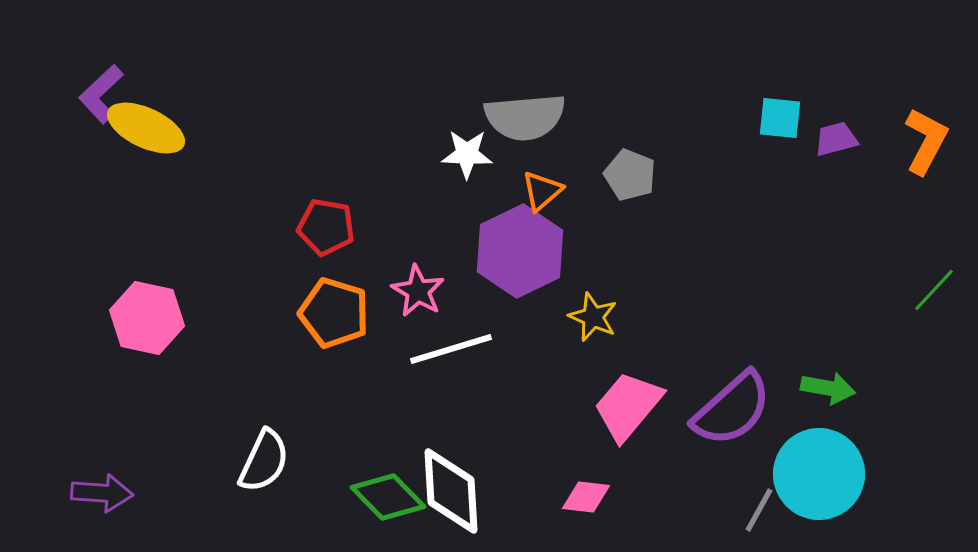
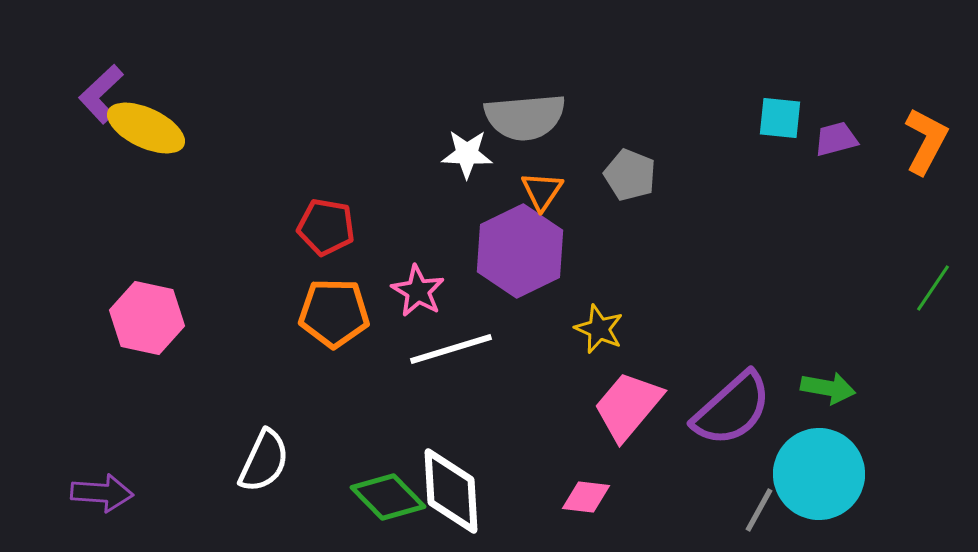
orange triangle: rotated 15 degrees counterclockwise
green line: moved 1 px left, 2 px up; rotated 9 degrees counterclockwise
orange pentagon: rotated 16 degrees counterclockwise
yellow star: moved 6 px right, 12 px down
